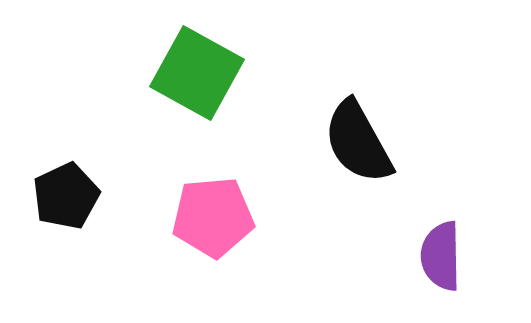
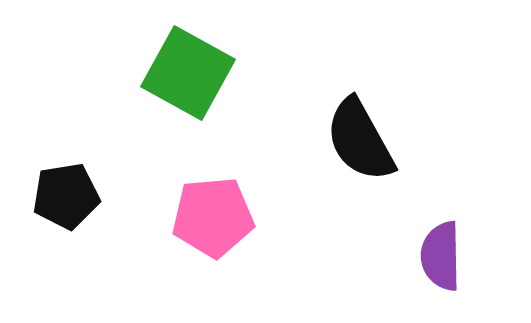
green square: moved 9 px left
black semicircle: moved 2 px right, 2 px up
black pentagon: rotated 16 degrees clockwise
